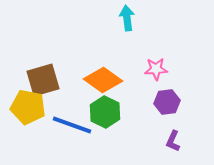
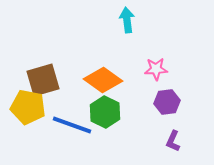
cyan arrow: moved 2 px down
